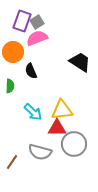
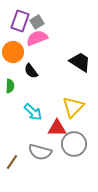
purple rectangle: moved 2 px left
black semicircle: rotated 14 degrees counterclockwise
yellow triangle: moved 11 px right, 3 px up; rotated 40 degrees counterclockwise
